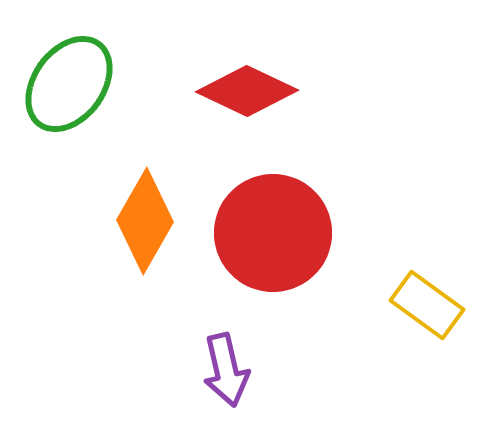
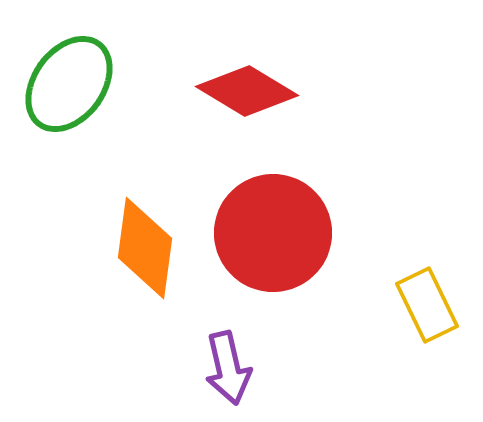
red diamond: rotated 6 degrees clockwise
orange diamond: moved 27 px down; rotated 22 degrees counterclockwise
yellow rectangle: rotated 28 degrees clockwise
purple arrow: moved 2 px right, 2 px up
